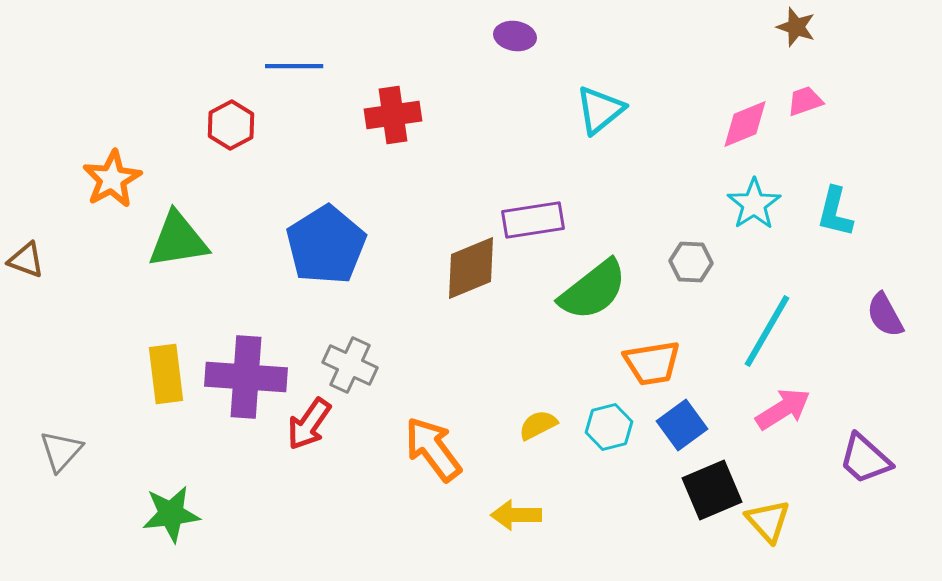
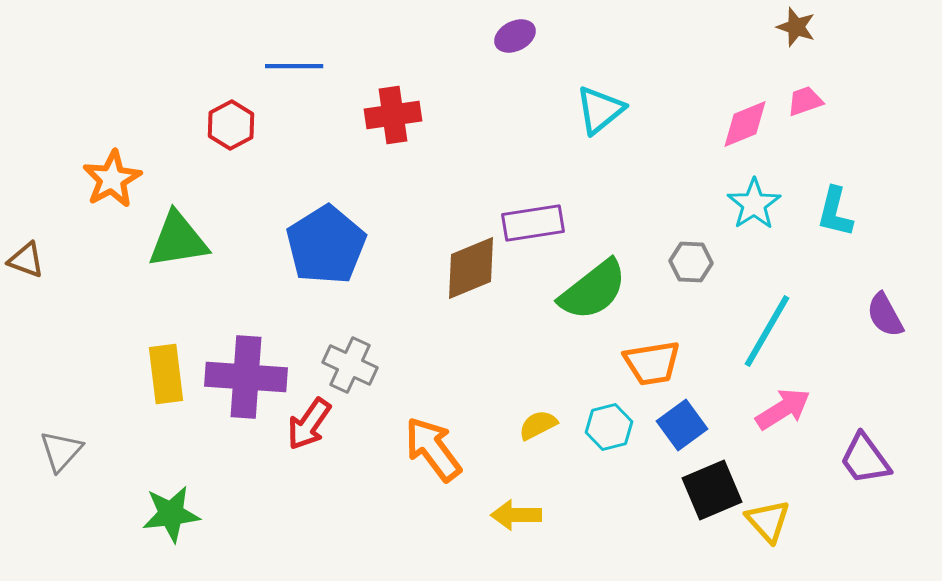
purple ellipse: rotated 36 degrees counterclockwise
purple rectangle: moved 3 px down
purple trapezoid: rotated 12 degrees clockwise
